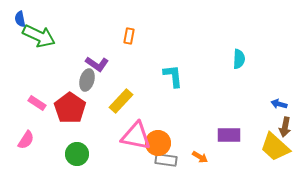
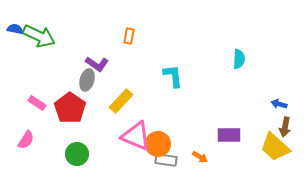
blue semicircle: moved 5 px left, 10 px down; rotated 112 degrees clockwise
pink triangle: rotated 12 degrees clockwise
orange circle: moved 1 px down
